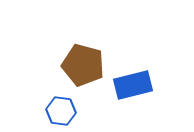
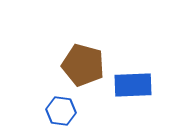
blue rectangle: rotated 12 degrees clockwise
